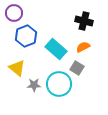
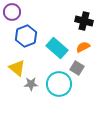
purple circle: moved 2 px left, 1 px up
cyan rectangle: moved 1 px right, 1 px up
gray star: moved 3 px left, 1 px up
